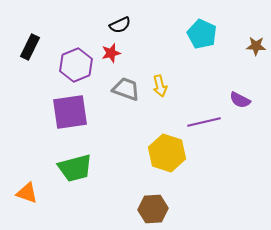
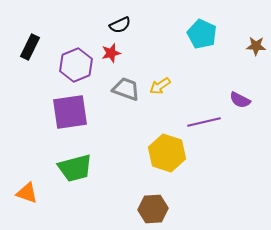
yellow arrow: rotated 70 degrees clockwise
